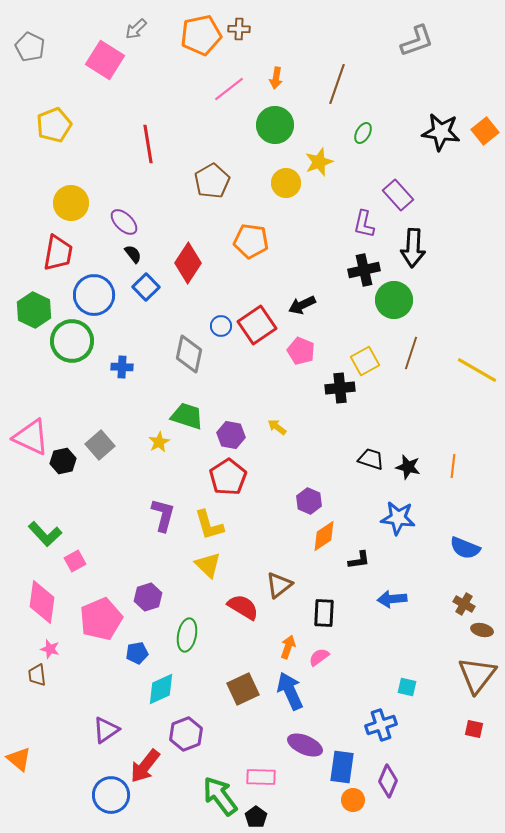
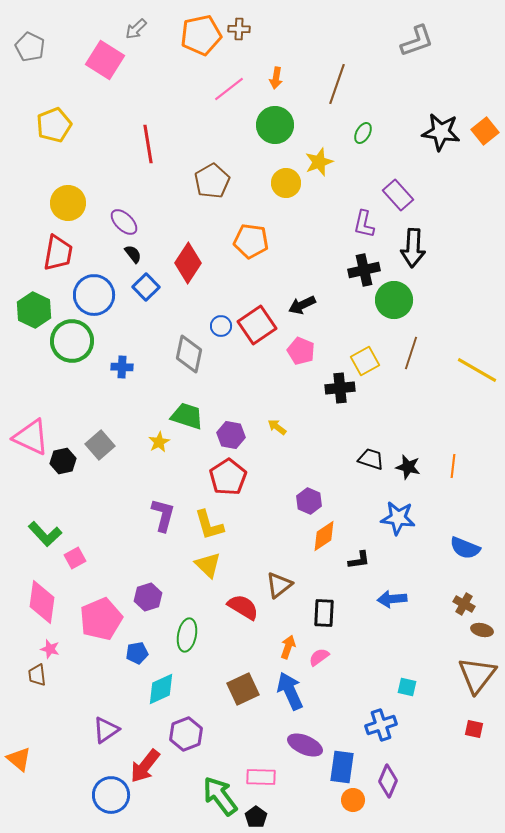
yellow circle at (71, 203): moved 3 px left
pink square at (75, 561): moved 3 px up
